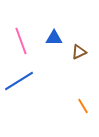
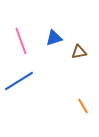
blue triangle: rotated 18 degrees counterclockwise
brown triangle: rotated 14 degrees clockwise
